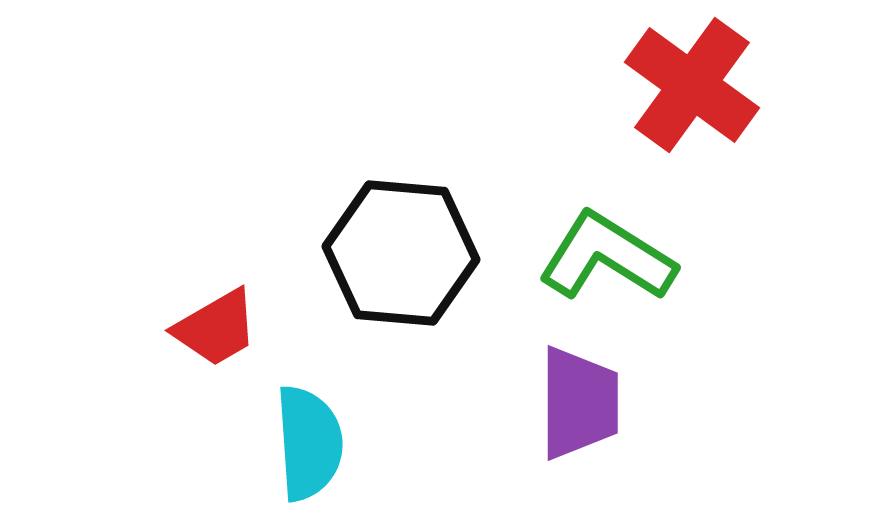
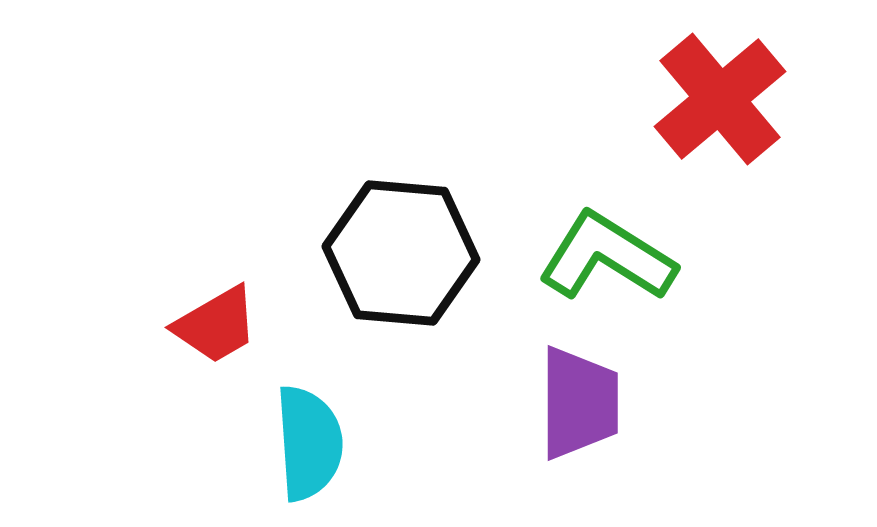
red cross: moved 28 px right, 14 px down; rotated 14 degrees clockwise
red trapezoid: moved 3 px up
